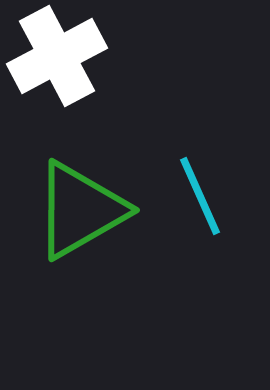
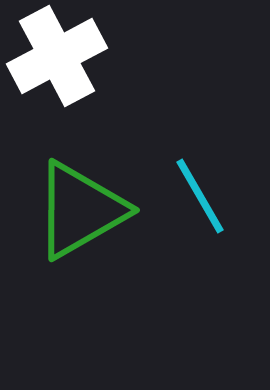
cyan line: rotated 6 degrees counterclockwise
